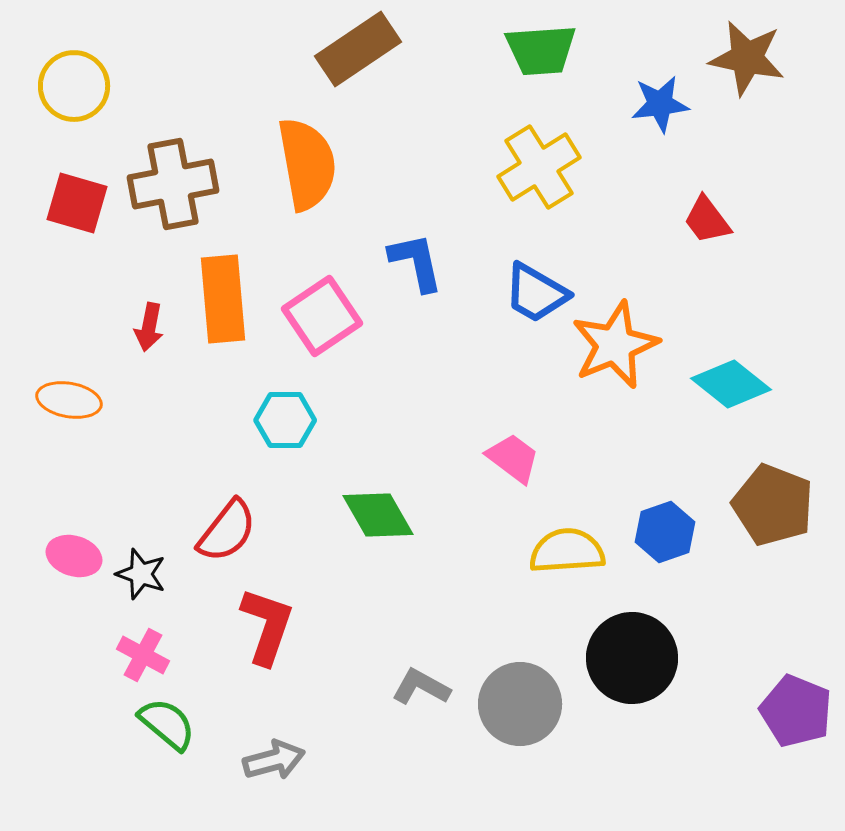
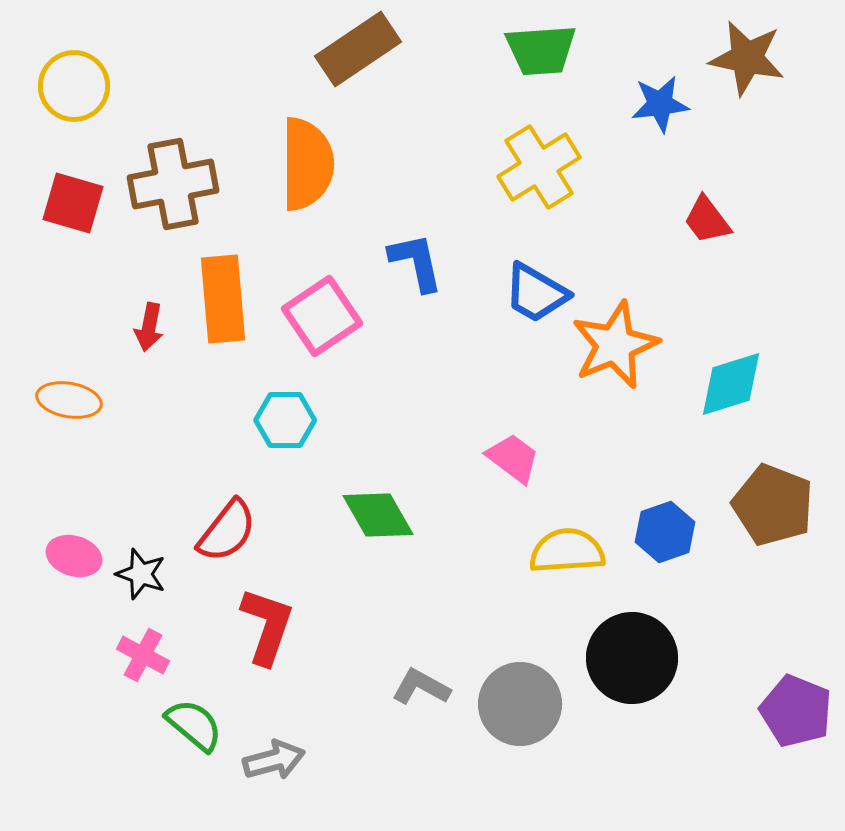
orange semicircle: rotated 10 degrees clockwise
red square: moved 4 px left
cyan diamond: rotated 56 degrees counterclockwise
green semicircle: moved 27 px right, 1 px down
